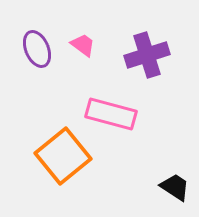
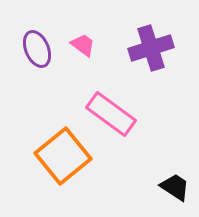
purple cross: moved 4 px right, 7 px up
pink rectangle: rotated 21 degrees clockwise
